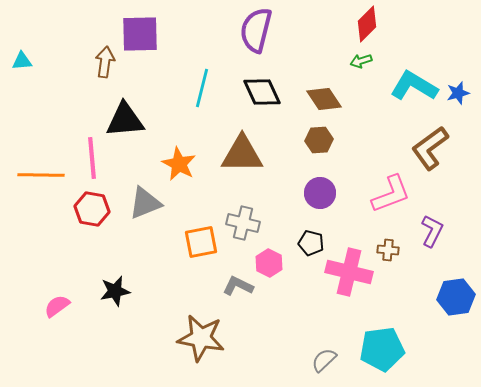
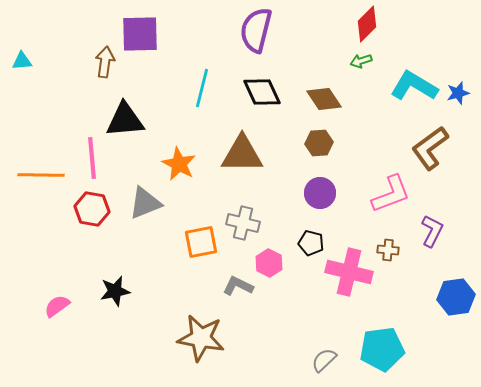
brown hexagon: moved 3 px down
